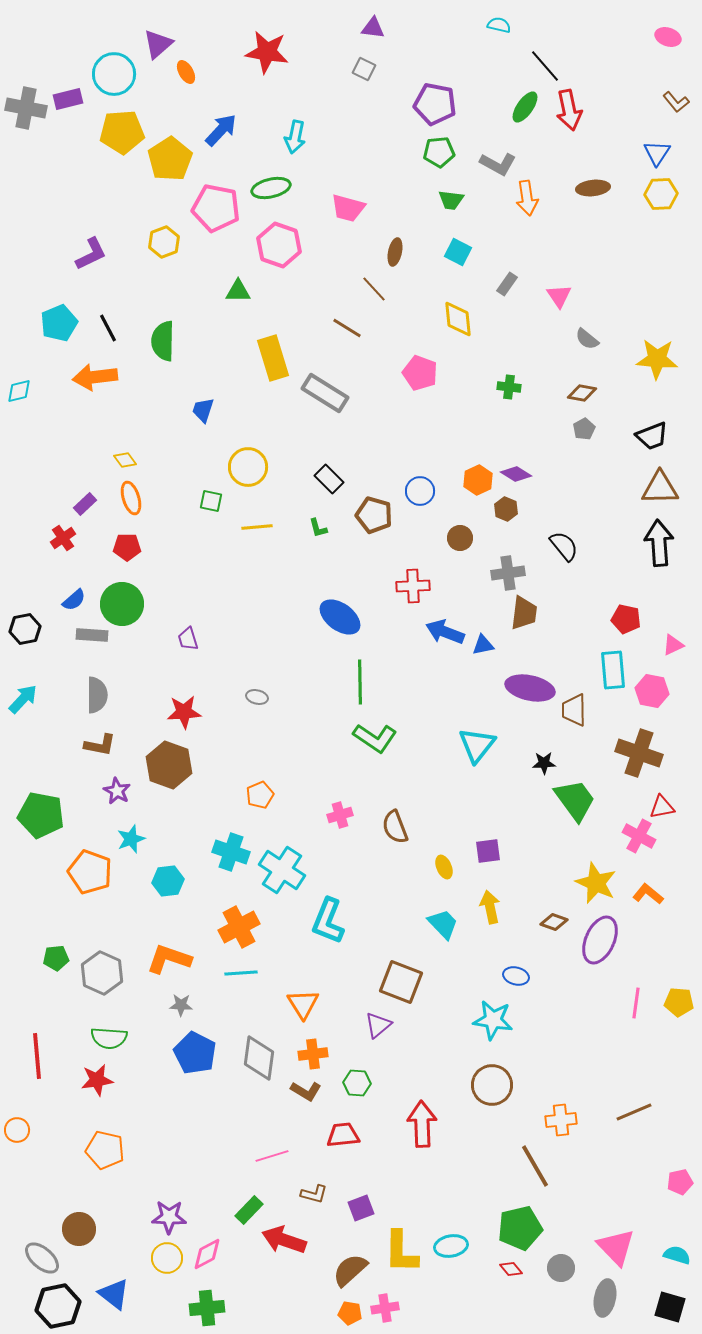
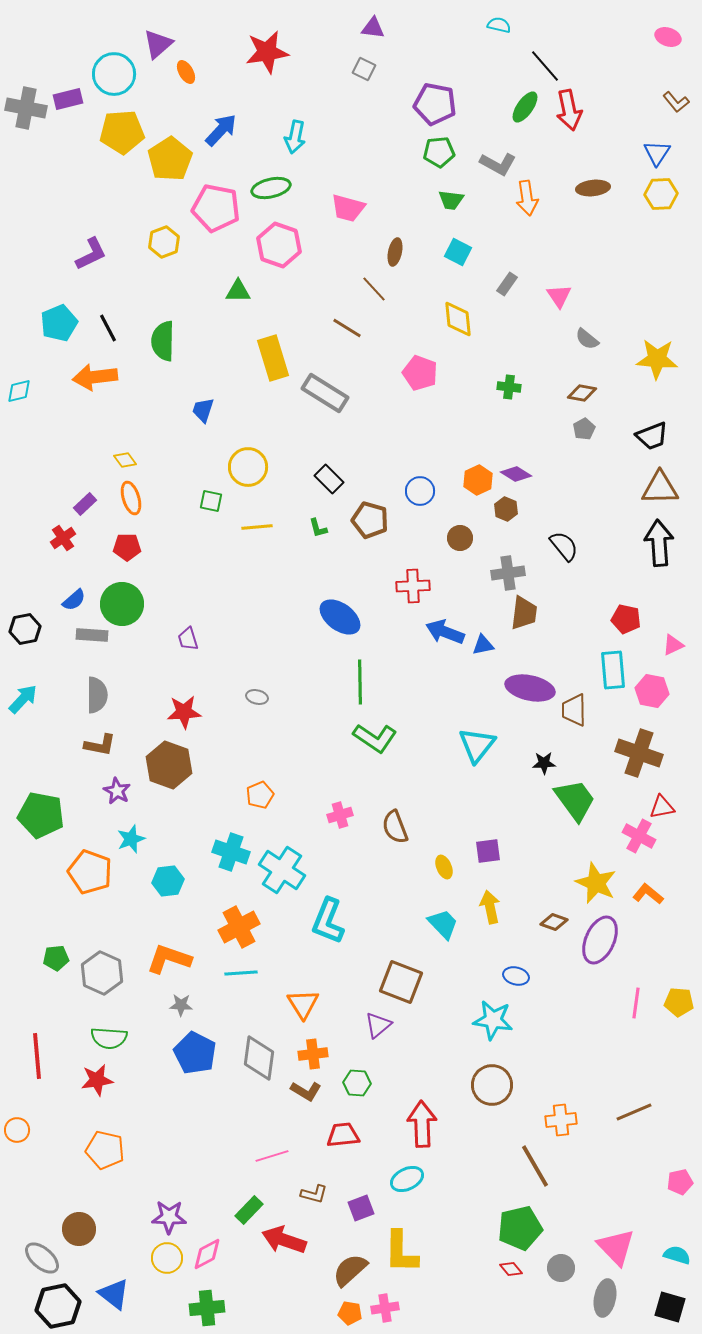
red star at (267, 52): rotated 18 degrees counterclockwise
brown pentagon at (374, 515): moved 4 px left, 5 px down
cyan ellipse at (451, 1246): moved 44 px left, 67 px up; rotated 16 degrees counterclockwise
